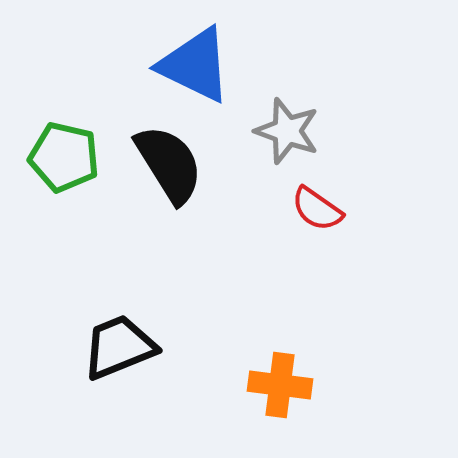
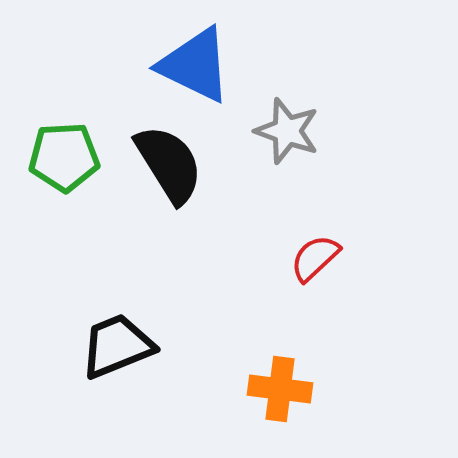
green pentagon: rotated 16 degrees counterclockwise
red semicircle: moved 2 px left, 49 px down; rotated 102 degrees clockwise
black trapezoid: moved 2 px left, 1 px up
orange cross: moved 4 px down
